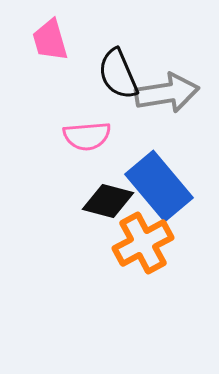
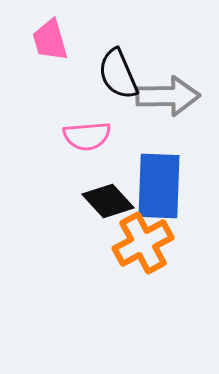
gray arrow: moved 1 px right, 3 px down; rotated 8 degrees clockwise
blue rectangle: rotated 42 degrees clockwise
black diamond: rotated 33 degrees clockwise
